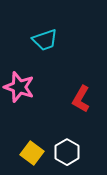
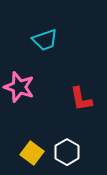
red L-shape: rotated 40 degrees counterclockwise
